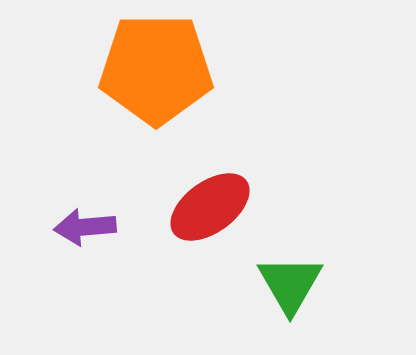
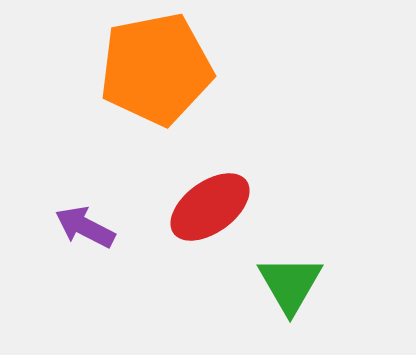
orange pentagon: rotated 11 degrees counterclockwise
purple arrow: rotated 32 degrees clockwise
